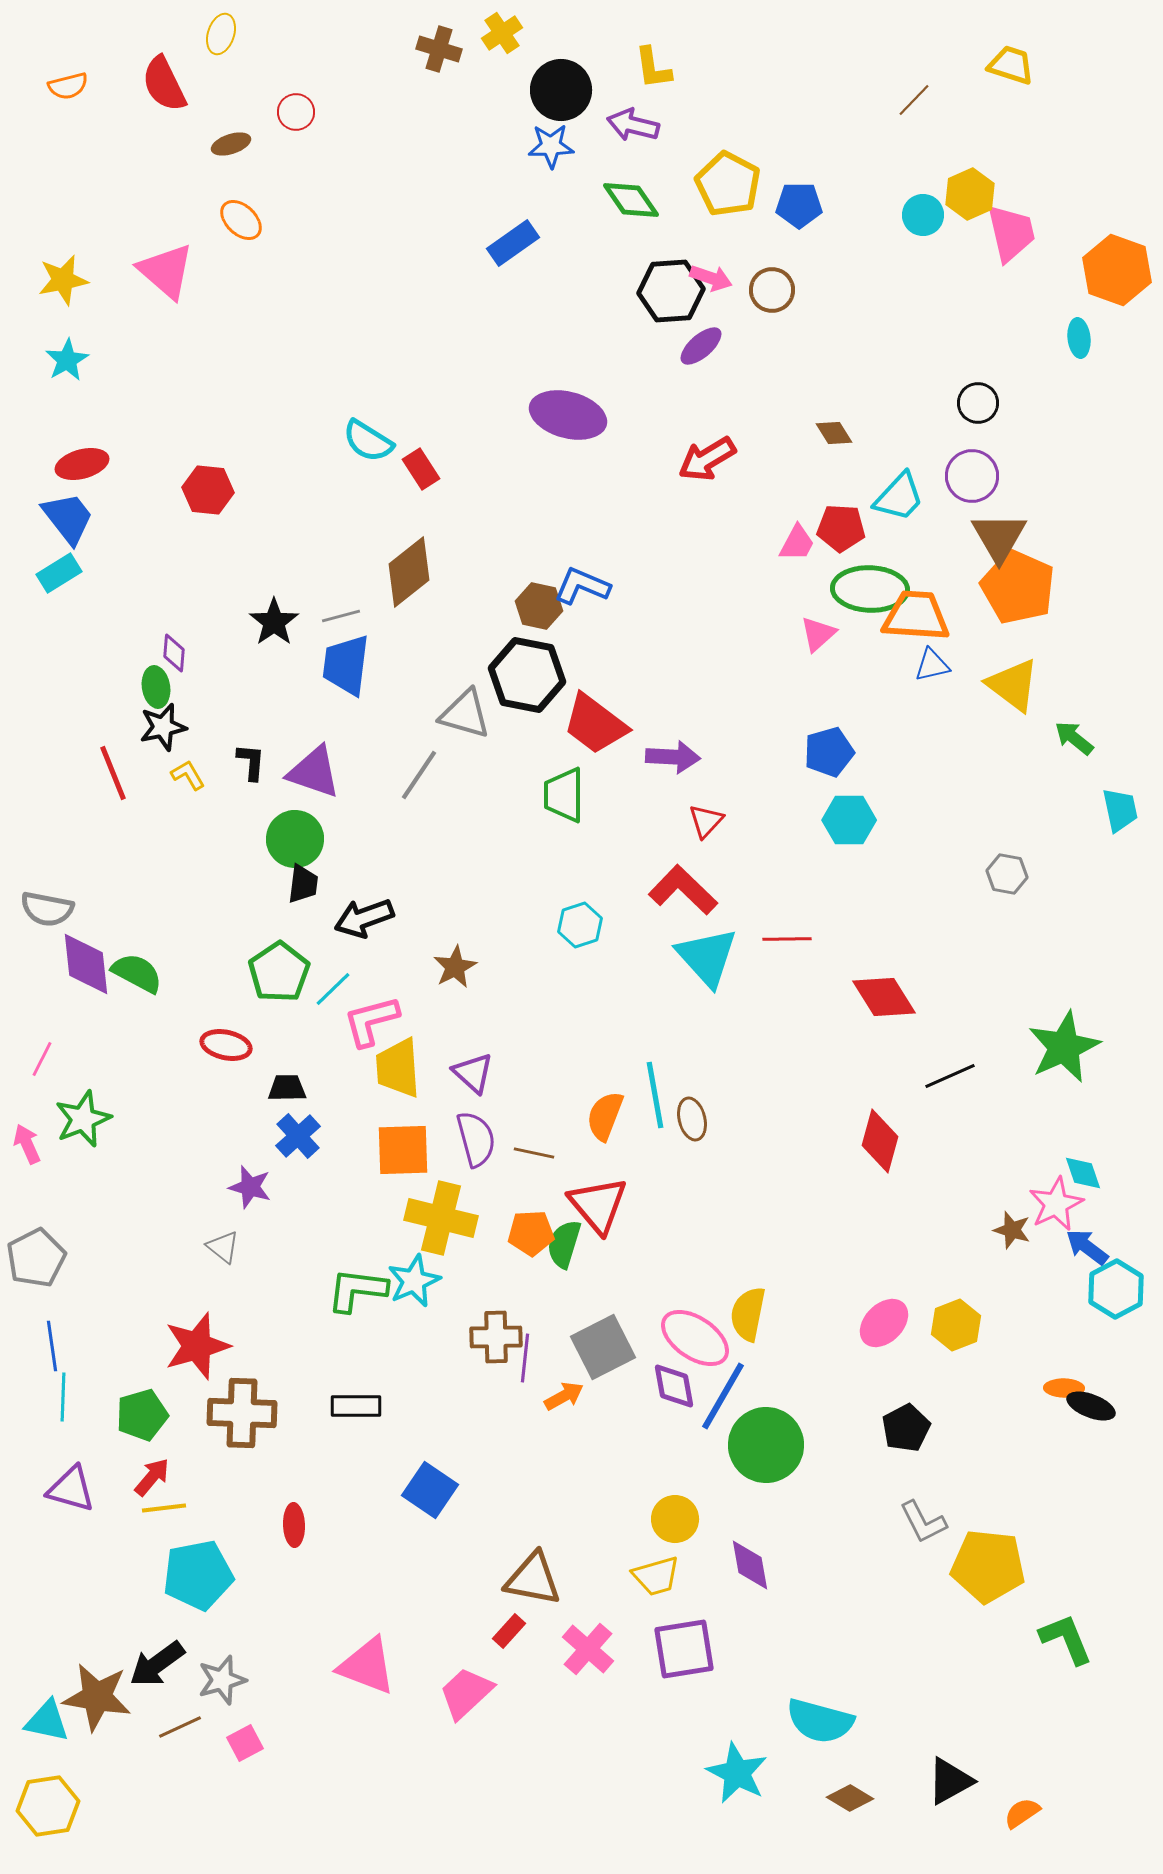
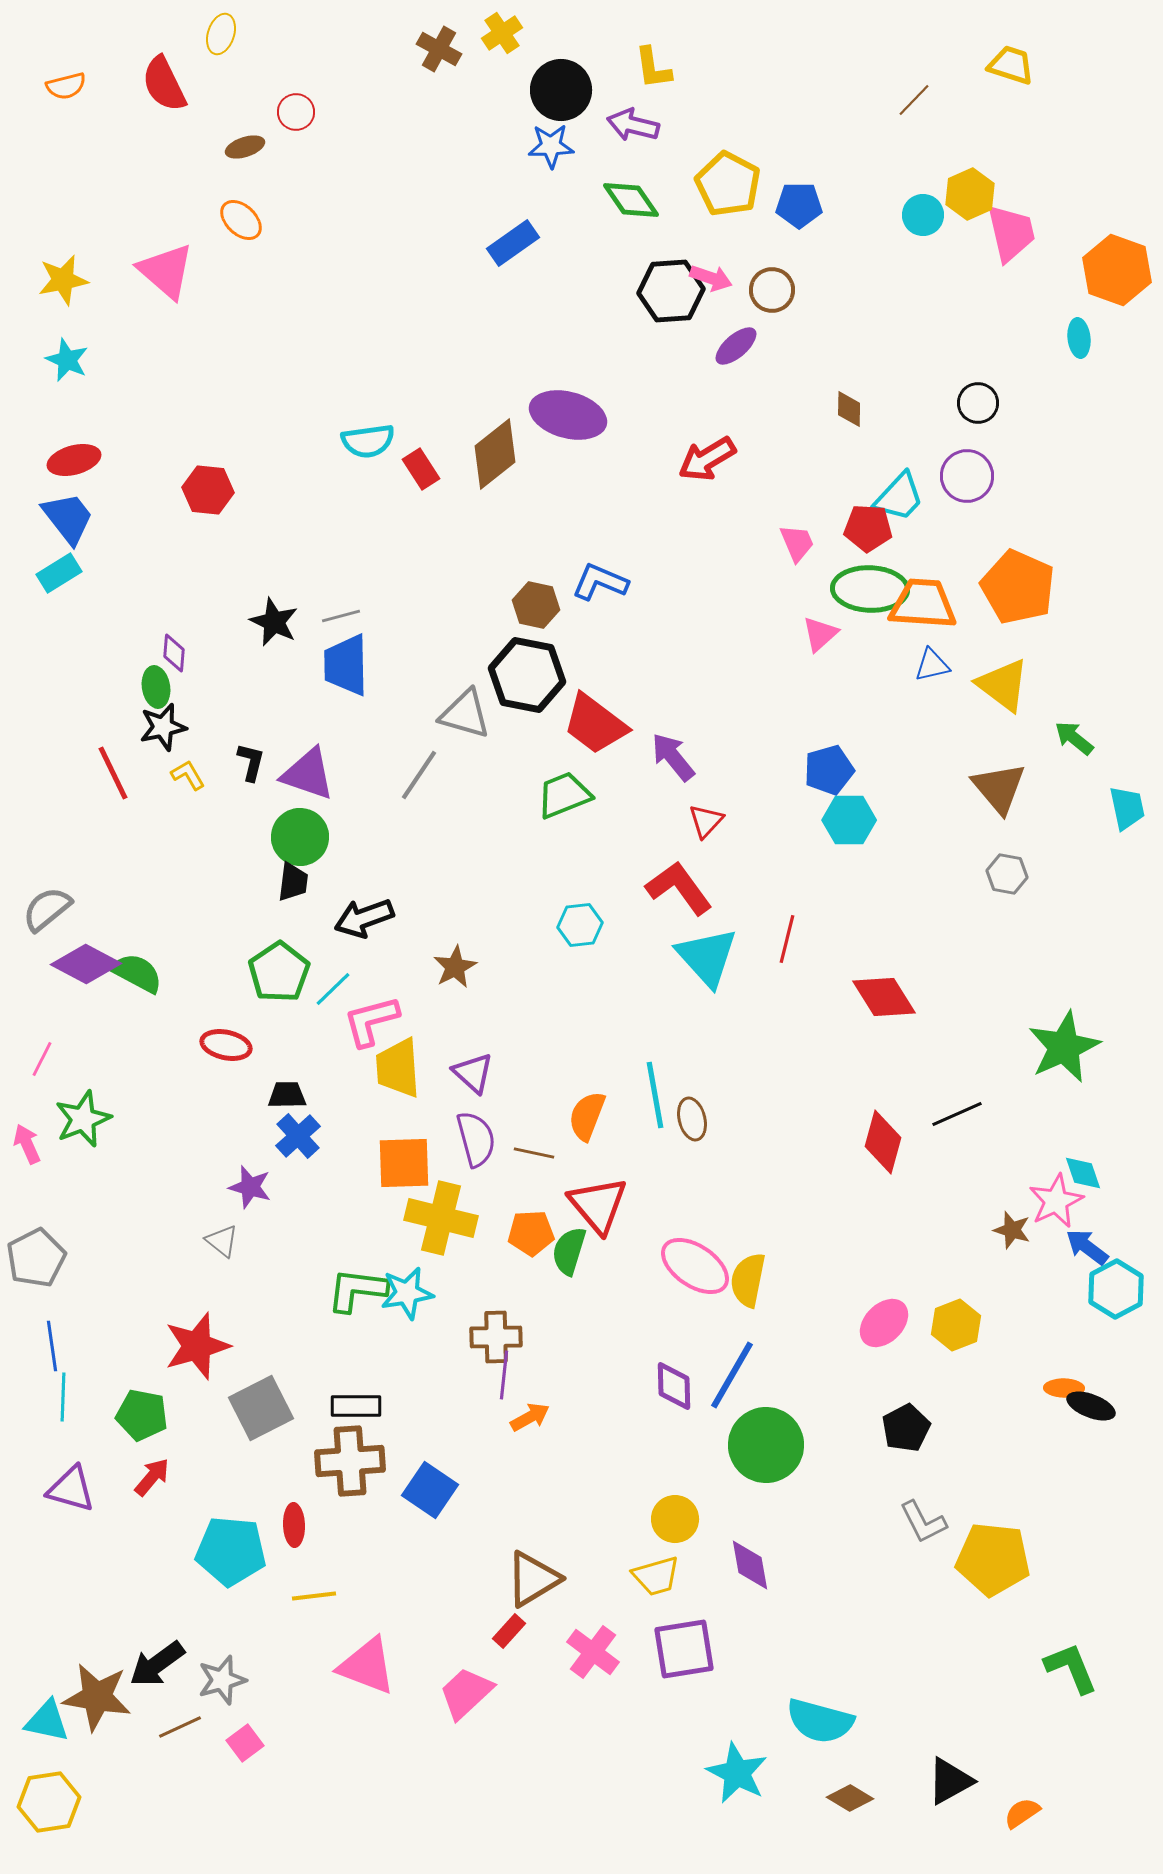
brown cross at (439, 49): rotated 12 degrees clockwise
orange semicircle at (68, 86): moved 2 px left
brown ellipse at (231, 144): moved 14 px right, 3 px down
purple ellipse at (701, 346): moved 35 px right
cyan star at (67, 360): rotated 18 degrees counterclockwise
brown diamond at (834, 433): moved 15 px right, 24 px up; rotated 33 degrees clockwise
cyan semicircle at (368, 441): rotated 40 degrees counterclockwise
red ellipse at (82, 464): moved 8 px left, 4 px up
purple circle at (972, 476): moved 5 px left
red pentagon at (841, 528): moved 27 px right
brown triangle at (999, 537): moved 251 px down; rotated 10 degrees counterclockwise
pink trapezoid at (797, 543): rotated 51 degrees counterclockwise
brown diamond at (409, 572): moved 86 px right, 118 px up
blue L-shape at (582, 586): moved 18 px right, 4 px up
brown hexagon at (539, 606): moved 3 px left, 1 px up
orange trapezoid at (916, 616): moved 7 px right, 12 px up
black star at (274, 622): rotated 12 degrees counterclockwise
pink triangle at (818, 634): moved 2 px right
blue trapezoid at (346, 665): rotated 8 degrees counterclockwise
yellow triangle at (1013, 685): moved 10 px left
blue pentagon at (829, 752): moved 18 px down
purple arrow at (673, 757): rotated 132 degrees counterclockwise
black L-shape at (251, 762): rotated 9 degrees clockwise
purple triangle at (314, 772): moved 6 px left, 2 px down
red line at (113, 773): rotated 4 degrees counterclockwise
green trapezoid at (564, 795): rotated 68 degrees clockwise
cyan trapezoid at (1120, 810): moved 7 px right, 2 px up
green circle at (295, 839): moved 5 px right, 2 px up
black trapezoid at (303, 884): moved 10 px left, 2 px up
red L-shape at (683, 890): moved 4 px left, 2 px up; rotated 10 degrees clockwise
gray semicircle at (47, 909): rotated 130 degrees clockwise
cyan hexagon at (580, 925): rotated 12 degrees clockwise
red line at (787, 939): rotated 75 degrees counterclockwise
purple diamond at (86, 964): rotated 56 degrees counterclockwise
black line at (950, 1076): moved 7 px right, 38 px down
black trapezoid at (287, 1088): moved 7 px down
orange semicircle at (605, 1116): moved 18 px left
red diamond at (880, 1141): moved 3 px right, 1 px down
orange square at (403, 1150): moved 1 px right, 13 px down
pink star at (1056, 1204): moved 3 px up
green semicircle at (564, 1244): moved 5 px right, 7 px down
gray triangle at (223, 1247): moved 1 px left, 6 px up
cyan star at (414, 1281): moved 7 px left, 12 px down; rotated 14 degrees clockwise
yellow semicircle at (748, 1314): moved 34 px up
pink ellipse at (695, 1338): moved 72 px up
gray square at (603, 1347): moved 342 px left, 61 px down
purple line at (525, 1358): moved 21 px left, 17 px down
purple diamond at (674, 1386): rotated 9 degrees clockwise
orange arrow at (564, 1396): moved 34 px left, 21 px down
blue line at (723, 1396): moved 9 px right, 21 px up
brown cross at (242, 1413): moved 108 px right, 48 px down; rotated 6 degrees counterclockwise
green pentagon at (142, 1415): rotated 27 degrees clockwise
yellow line at (164, 1508): moved 150 px right, 88 px down
yellow pentagon at (988, 1566): moved 5 px right, 7 px up
cyan pentagon at (198, 1575): moved 33 px right, 24 px up; rotated 16 degrees clockwise
brown triangle at (533, 1579): rotated 42 degrees counterclockwise
green L-shape at (1066, 1639): moved 5 px right, 29 px down
pink cross at (588, 1649): moved 5 px right, 3 px down; rotated 4 degrees counterclockwise
pink square at (245, 1743): rotated 9 degrees counterclockwise
yellow hexagon at (48, 1806): moved 1 px right, 4 px up
